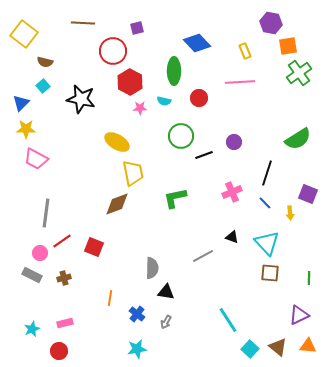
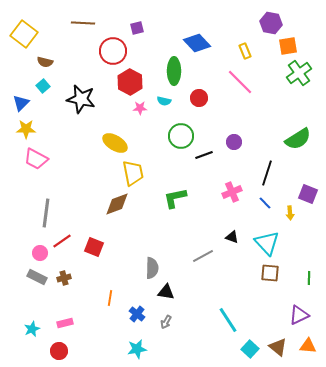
pink line at (240, 82): rotated 48 degrees clockwise
yellow ellipse at (117, 142): moved 2 px left, 1 px down
gray rectangle at (32, 275): moved 5 px right, 2 px down
